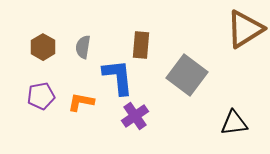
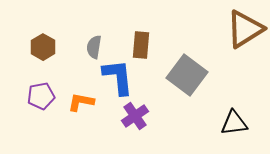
gray semicircle: moved 11 px right
